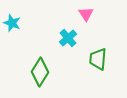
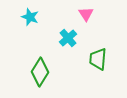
cyan star: moved 18 px right, 6 px up
